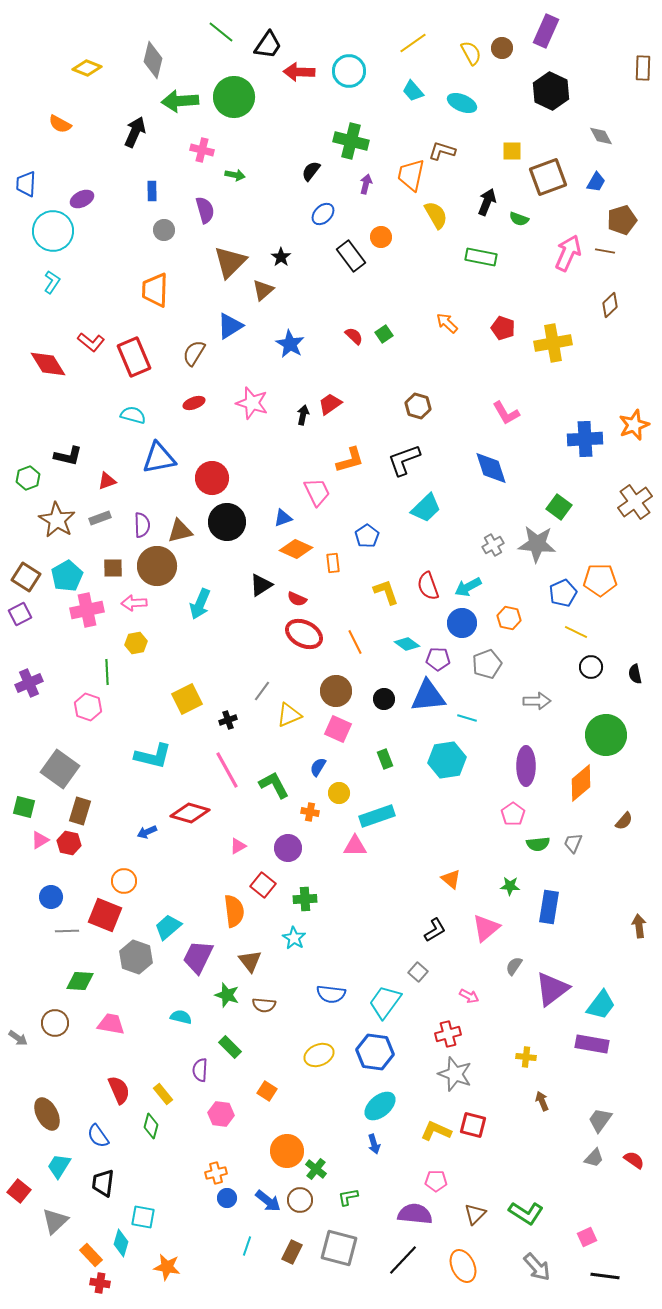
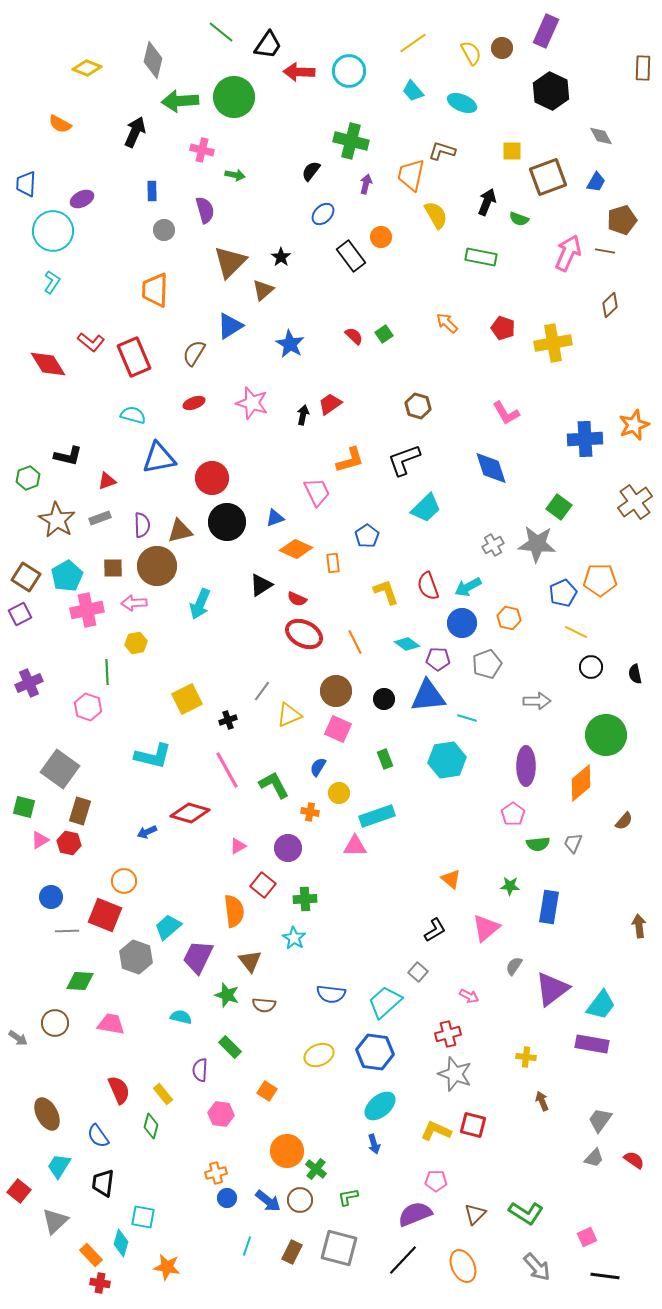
blue triangle at (283, 518): moved 8 px left
cyan trapezoid at (385, 1002): rotated 12 degrees clockwise
purple semicircle at (415, 1214): rotated 28 degrees counterclockwise
